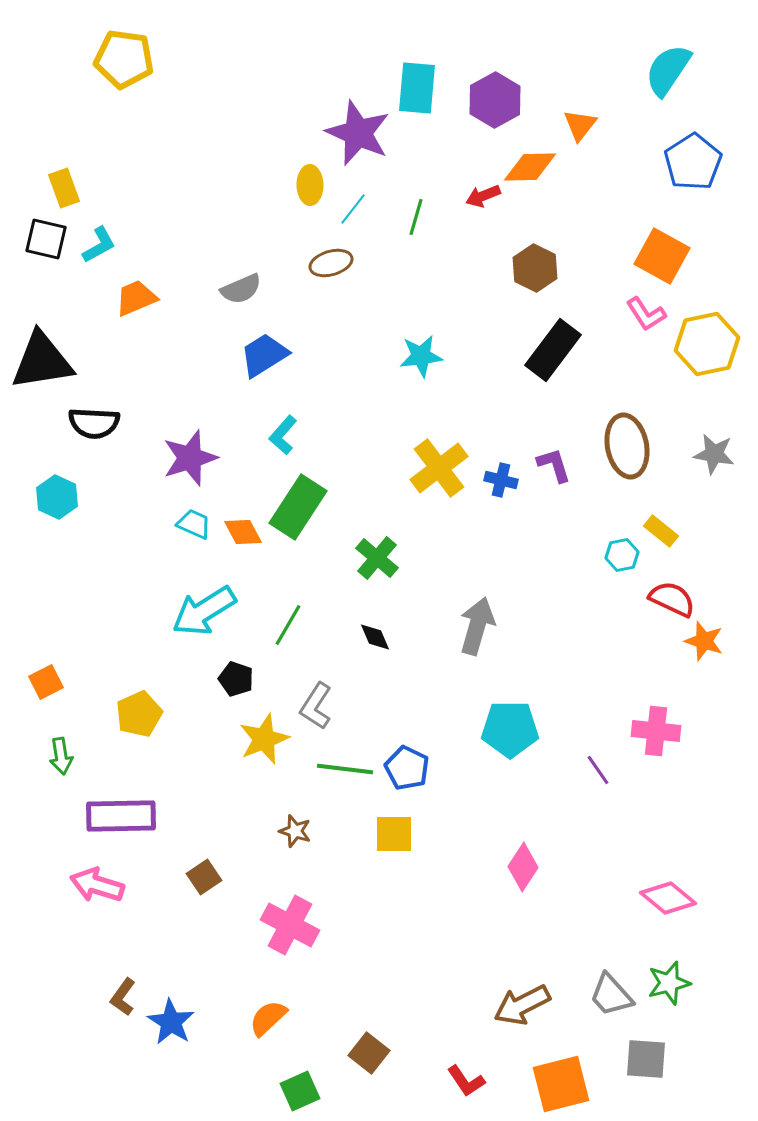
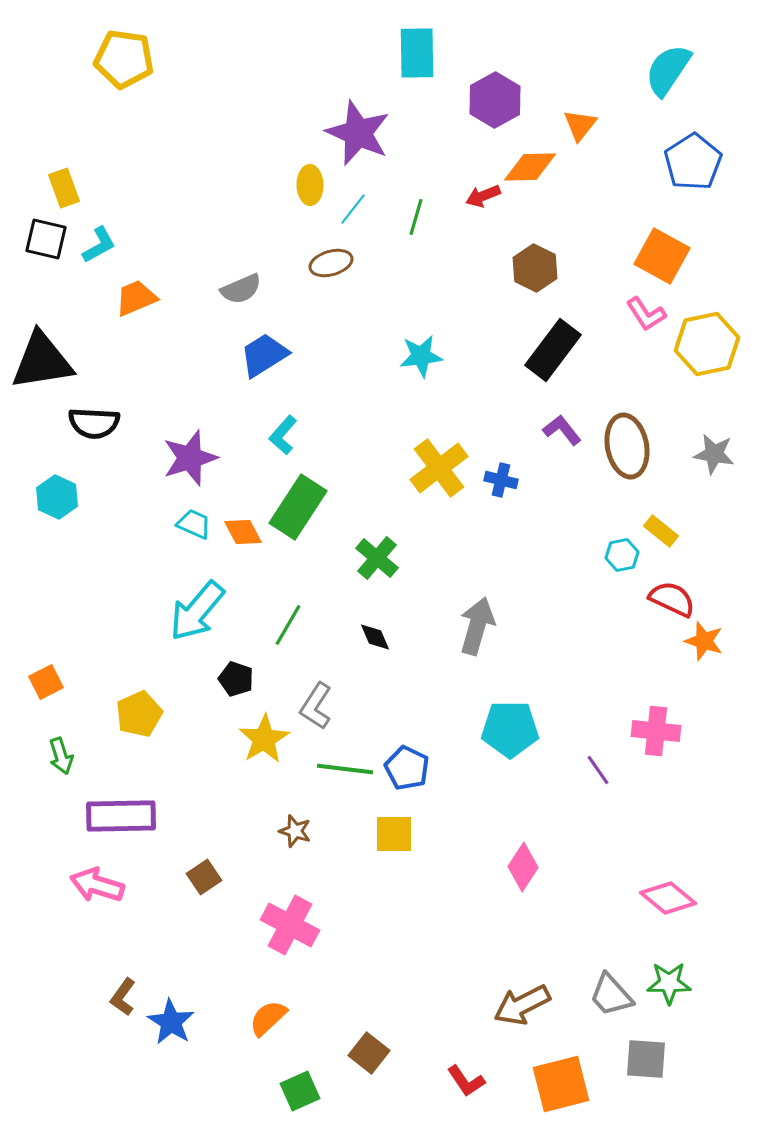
cyan rectangle at (417, 88): moved 35 px up; rotated 6 degrees counterclockwise
purple L-shape at (554, 465): moved 8 px right, 35 px up; rotated 21 degrees counterclockwise
cyan arrow at (204, 611): moved 7 px left; rotated 18 degrees counterclockwise
yellow star at (264, 739): rotated 9 degrees counterclockwise
green arrow at (61, 756): rotated 9 degrees counterclockwise
green star at (669, 983): rotated 15 degrees clockwise
